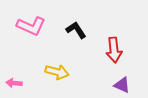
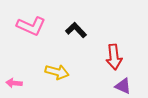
black L-shape: rotated 10 degrees counterclockwise
red arrow: moved 7 px down
purple triangle: moved 1 px right, 1 px down
